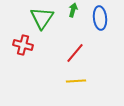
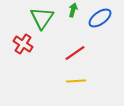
blue ellipse: rotated 60 degrees clockwise
red cross: moved 1 px up; rotated 18 degrees clockwise
red line: rotated 15 degrees clockwise
